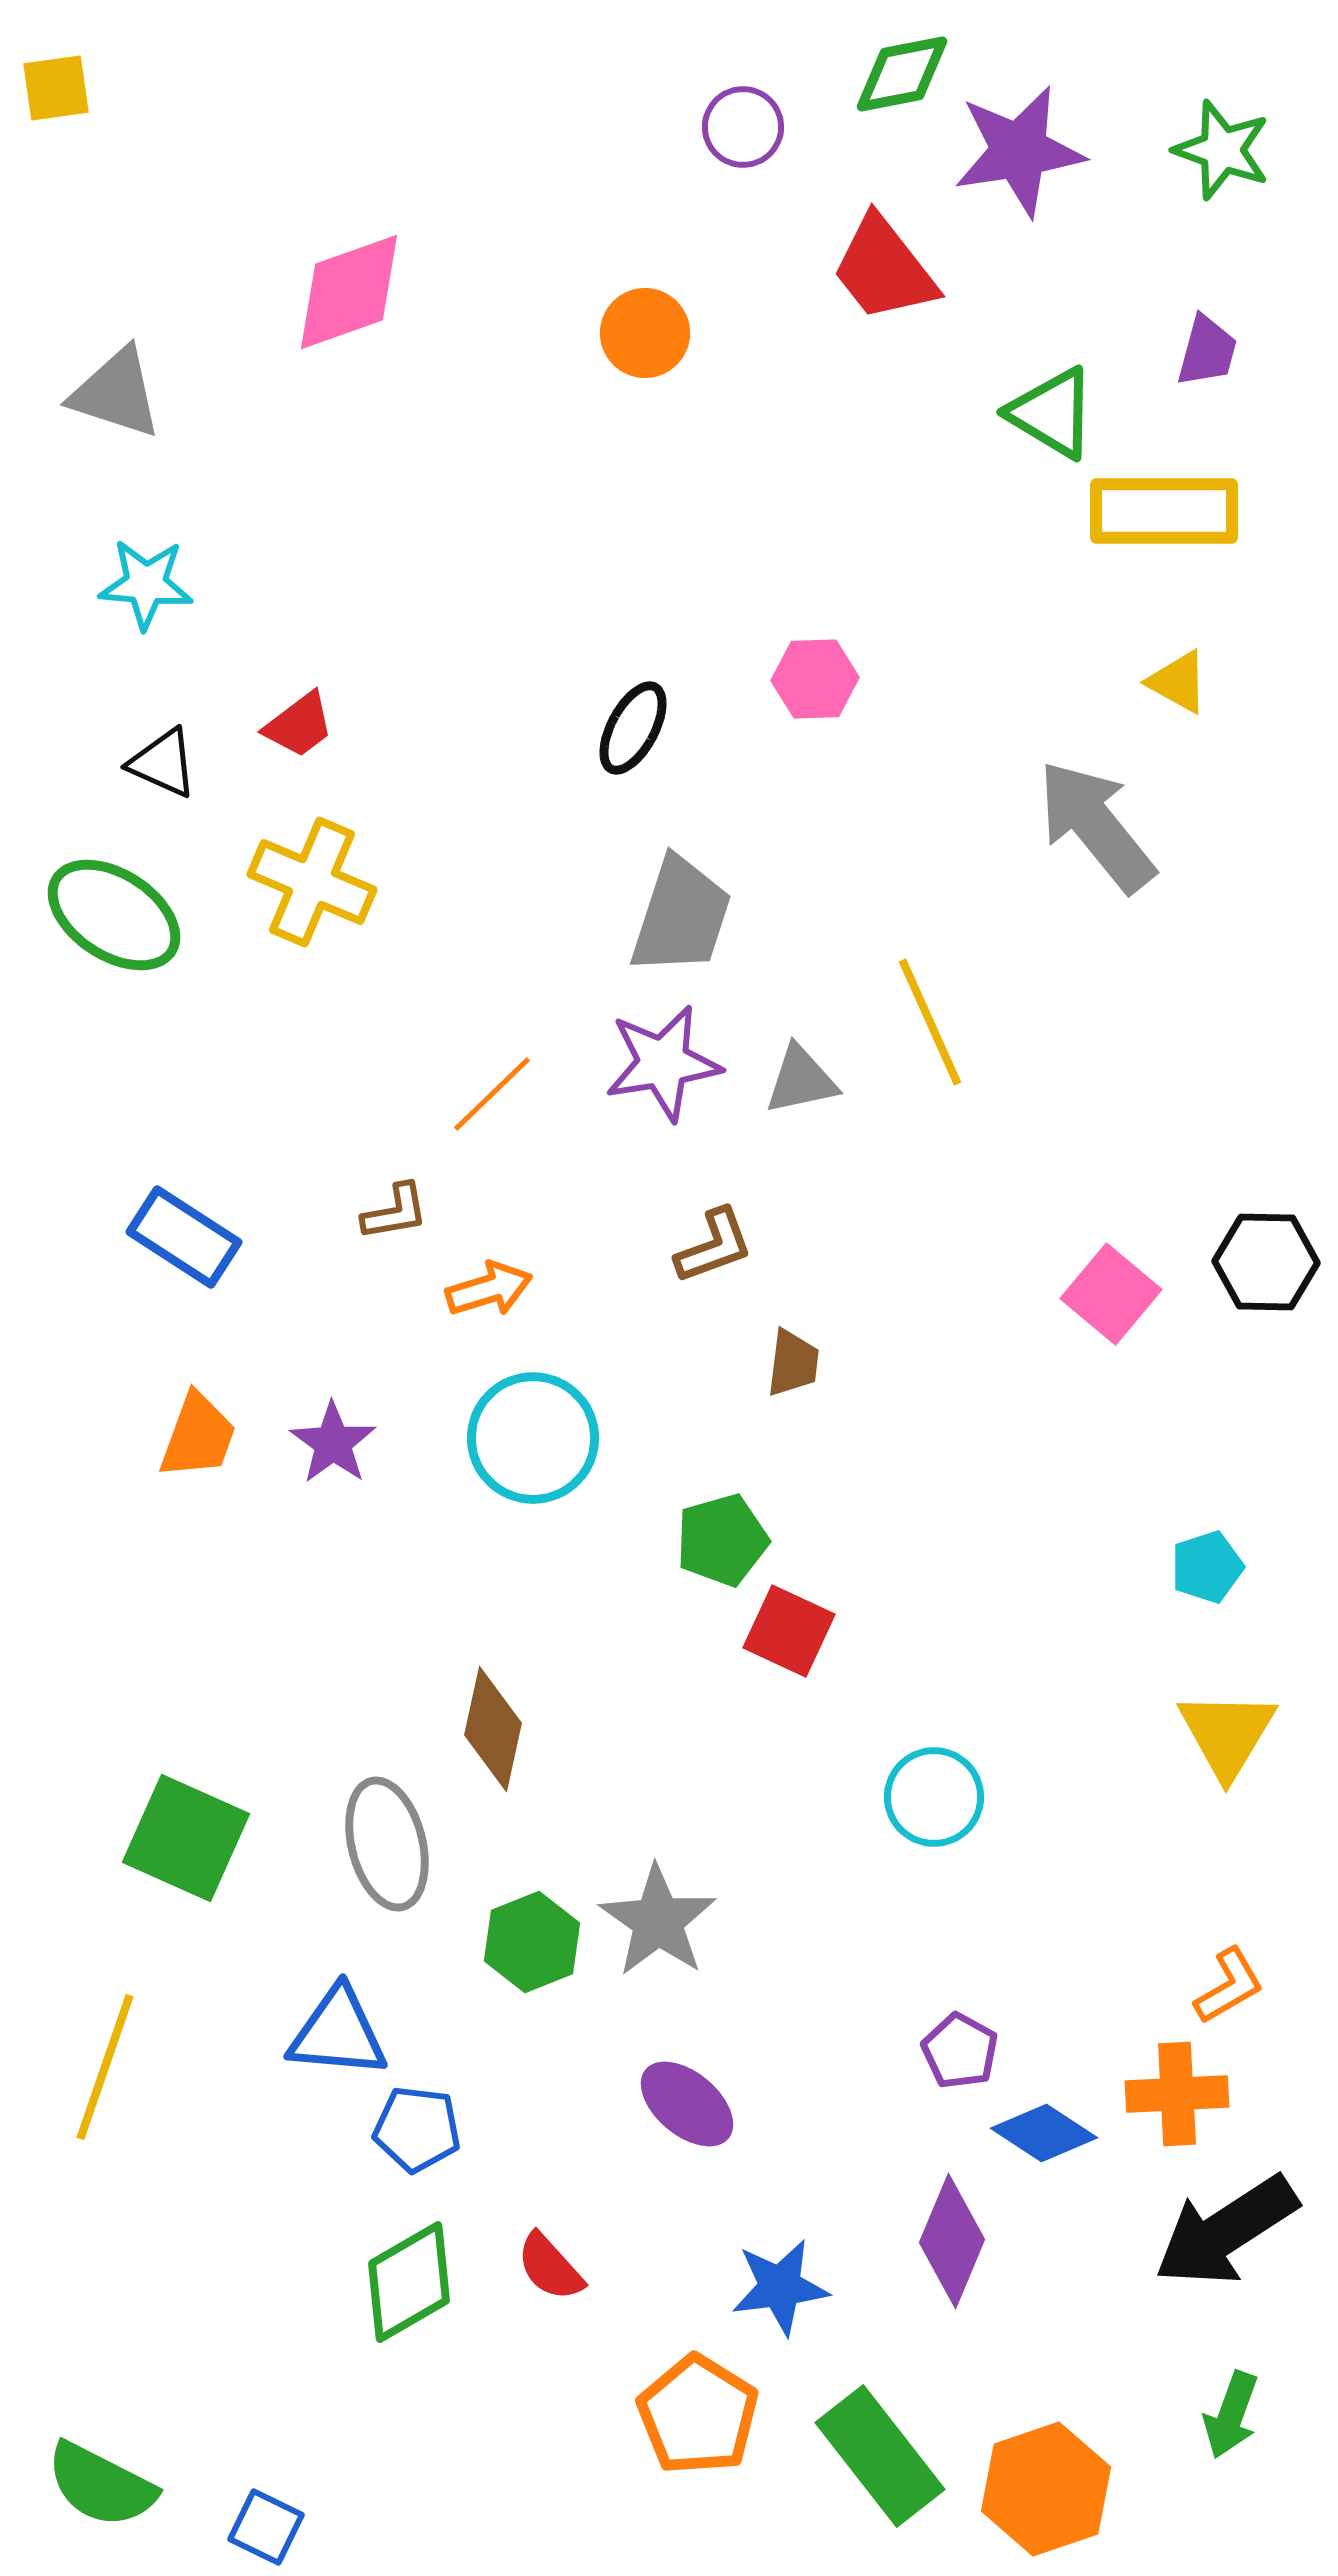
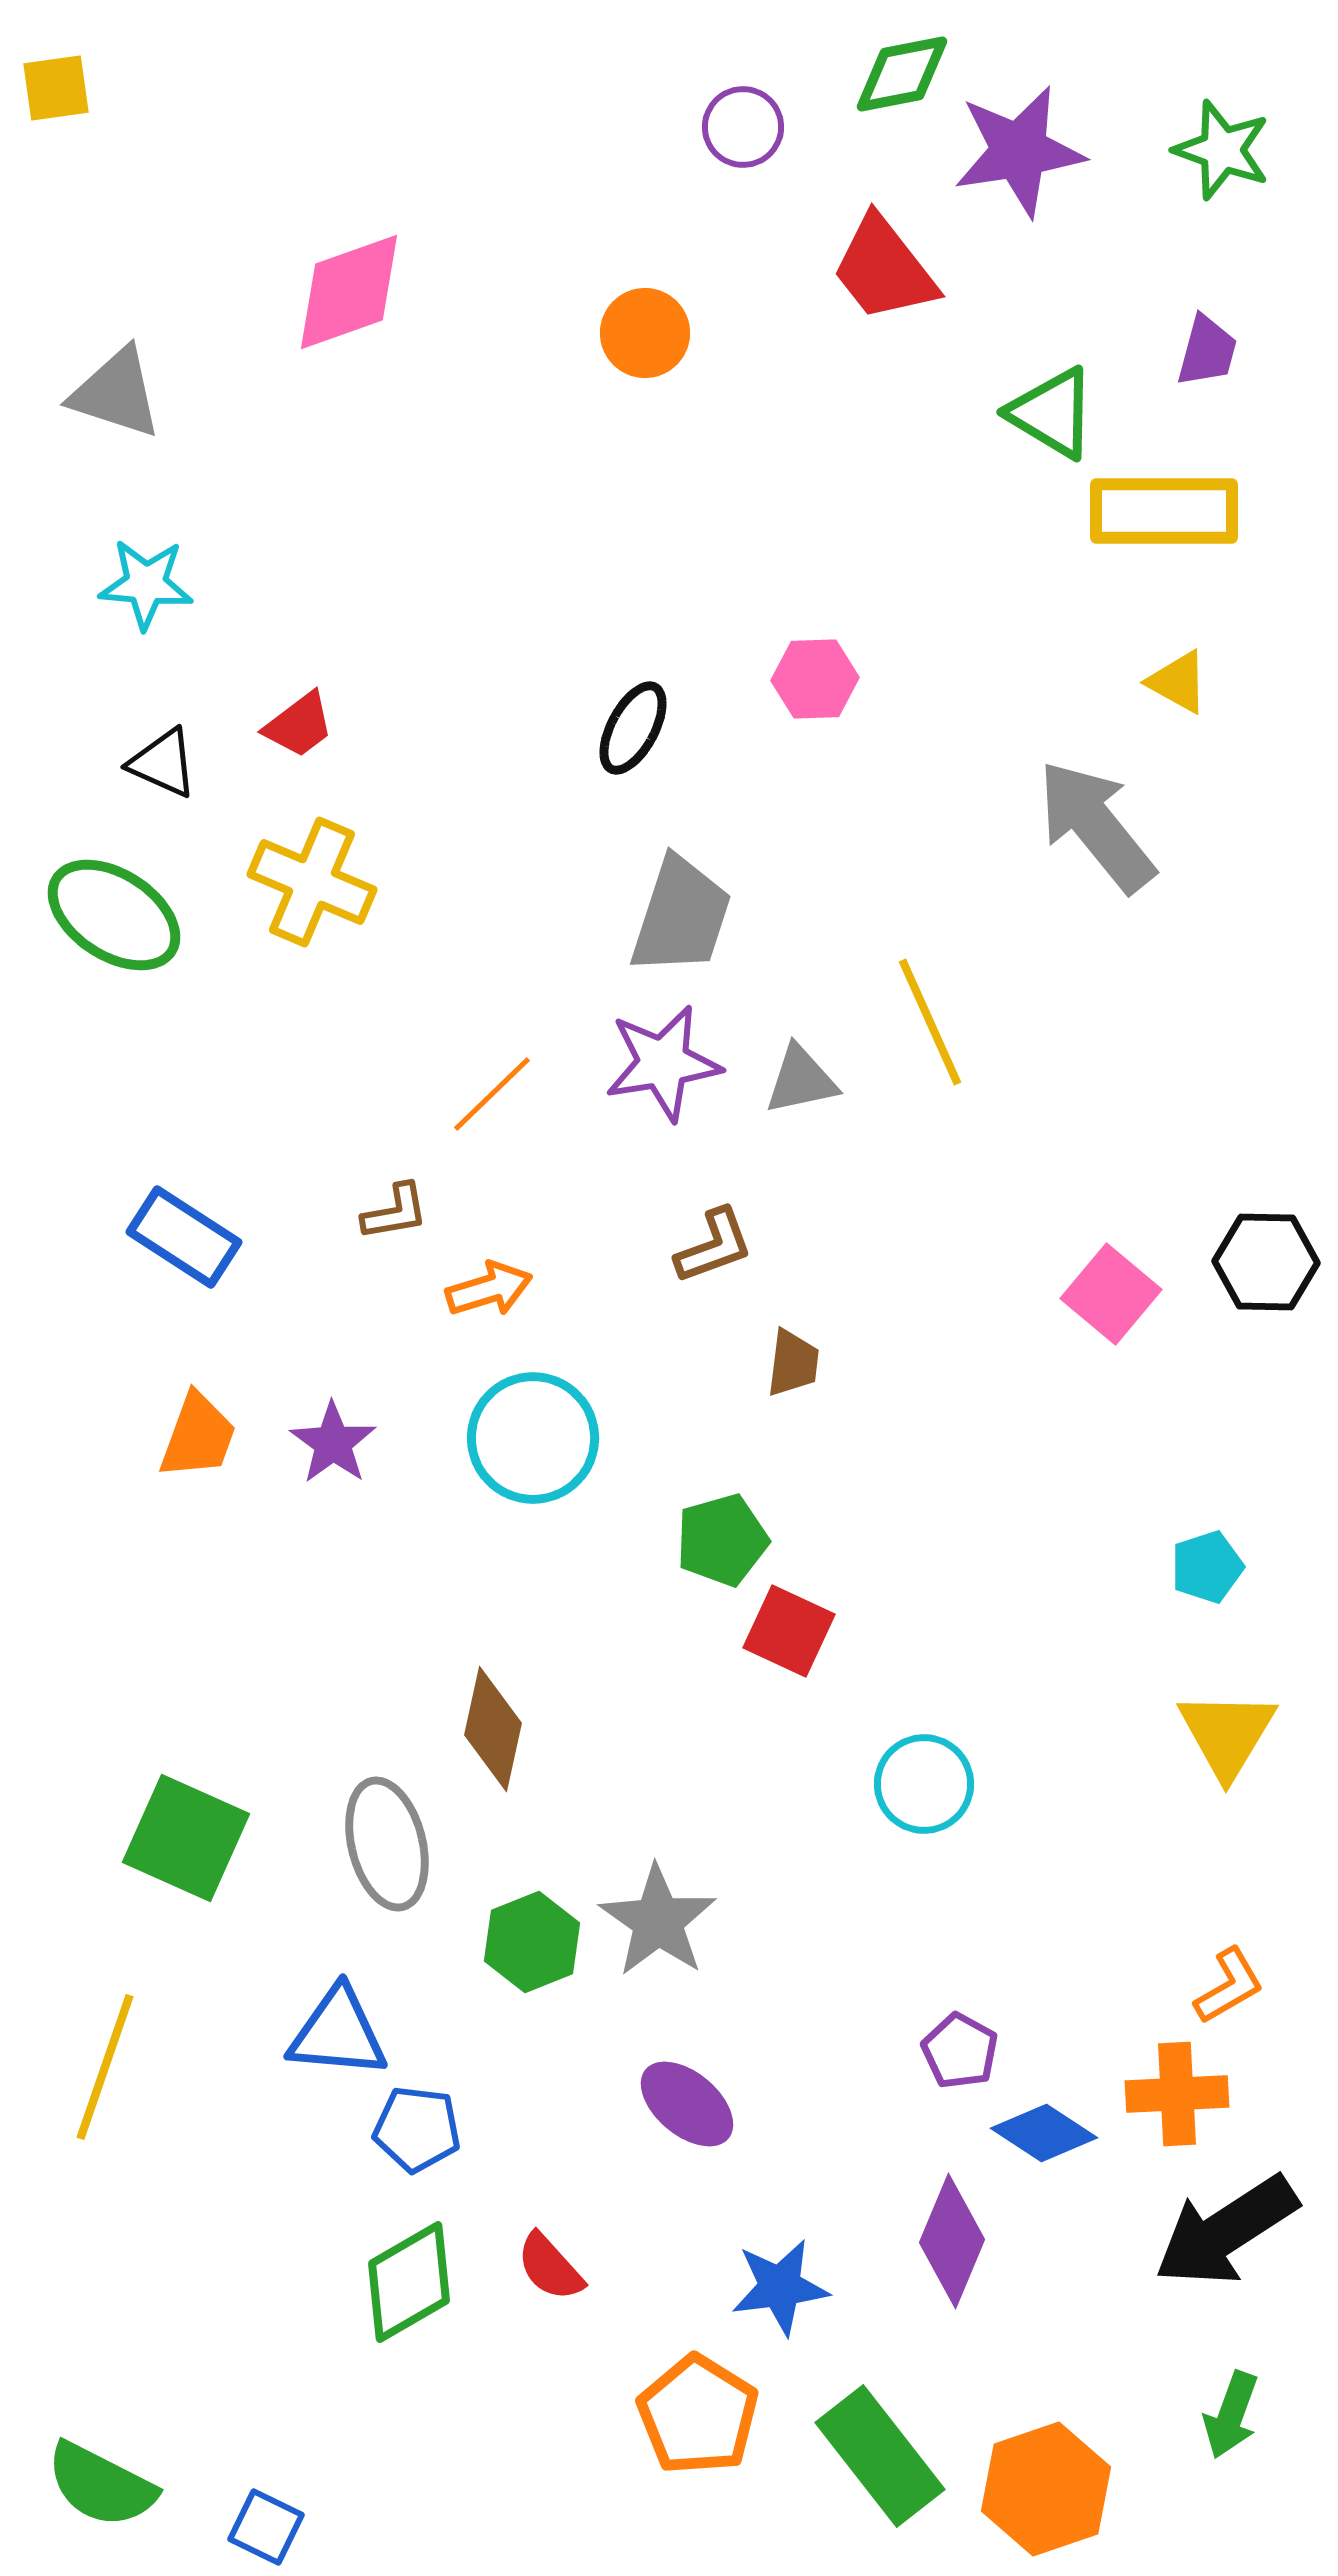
cyan circle at (934, 1797): moved 10 px left, 13 px up
